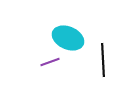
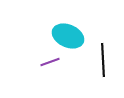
cyan ellipse: moved 2 px up
